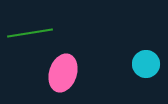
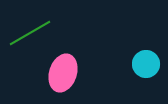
green line: rotated 21 degrees counterclockwise
